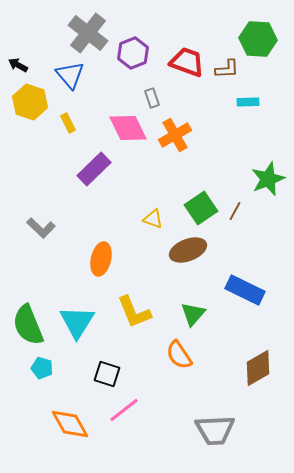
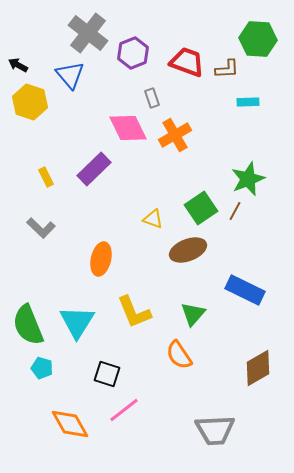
yellow rectangle: moved 22 px left, 54 px down
green star: moved 20 px left
